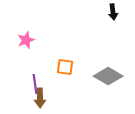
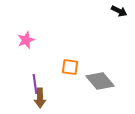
black arrow: moved 6 px right, 1 px up; rotated 56 degrees counterclockwise
orange square: moved 5 px right
gray diamond: moved 8 px left, 5 px down; rotated 20 degrees clockwise
